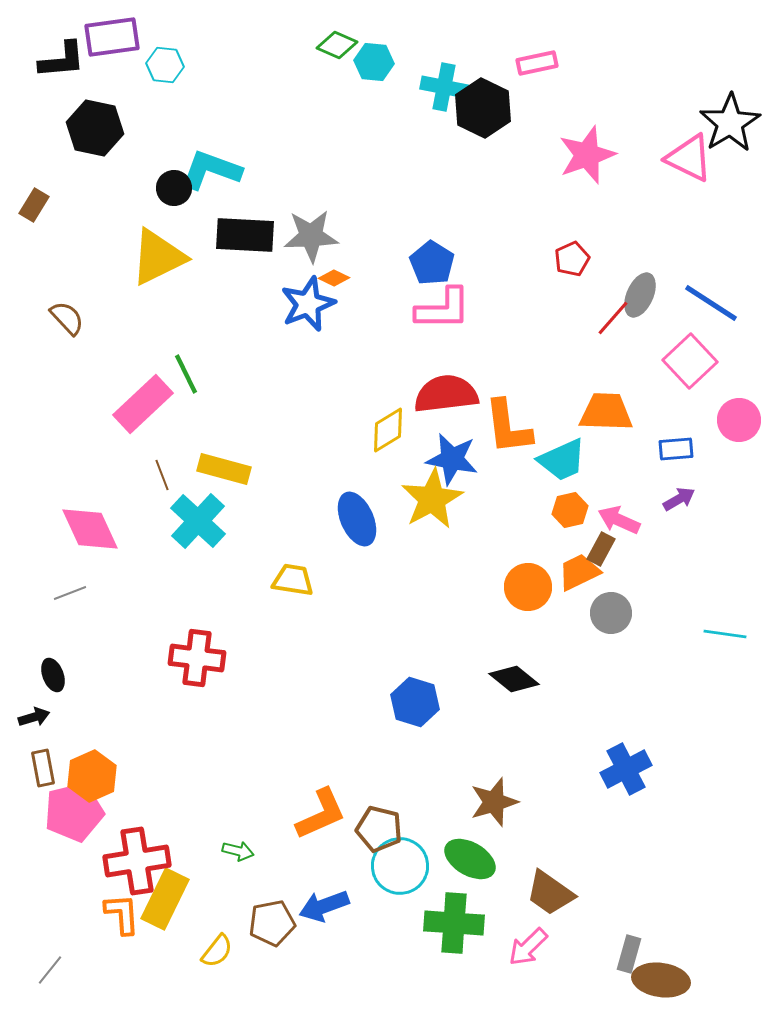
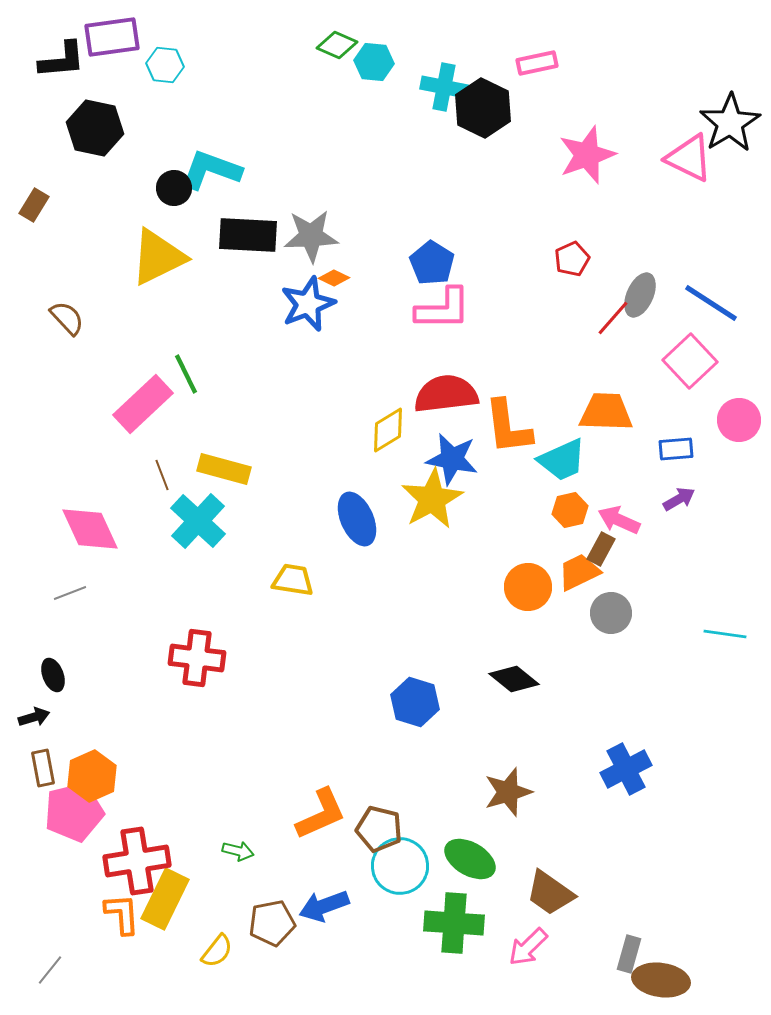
black rectangle at (245, 235): moved 3 px right
brown star at (494, 802): moved 14 px right, 10 px up
